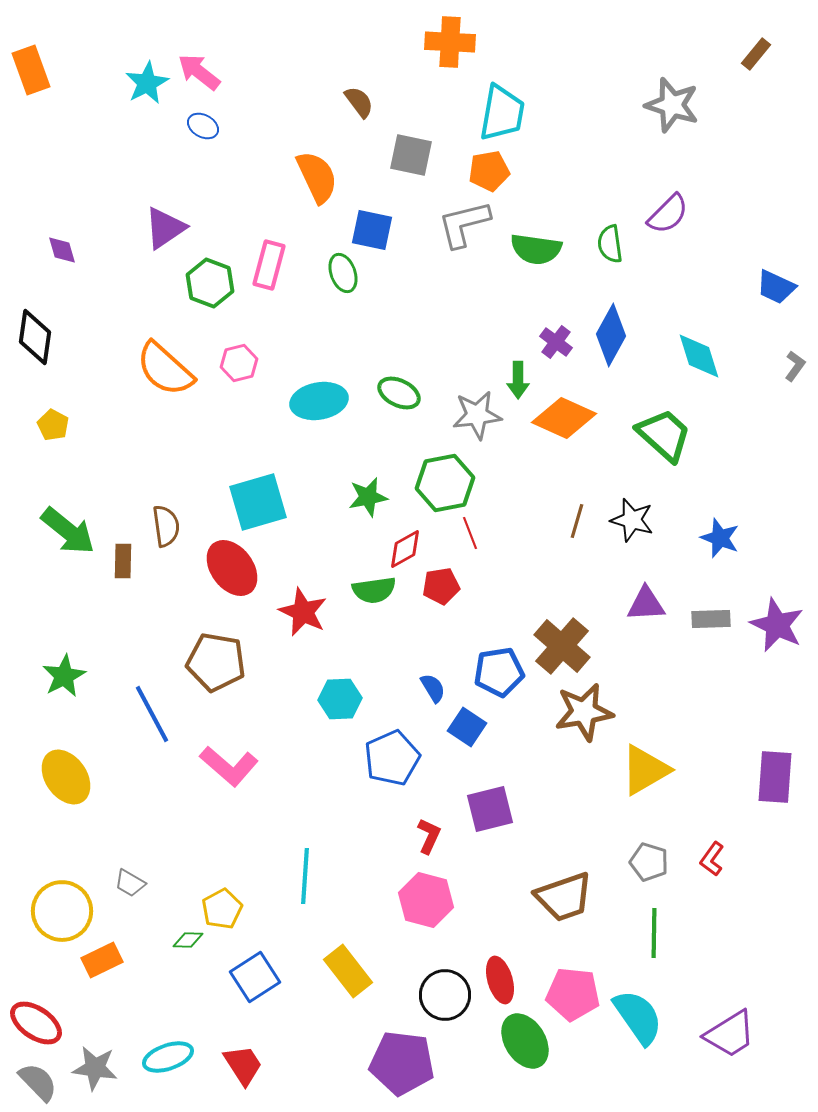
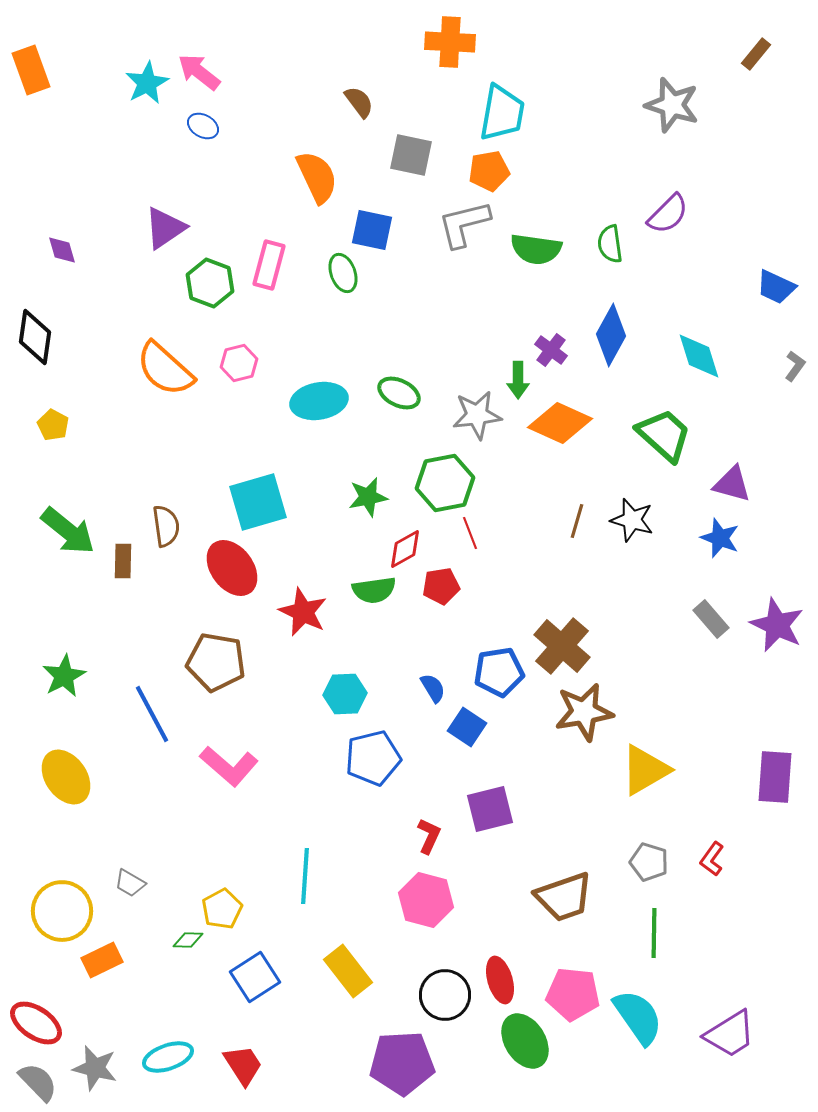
purple cross at (556, 342): moved 5 px left, 8 px down
orange diamond at (564, 418): moved 4 px left, 5 px down
purple triangle at (646, 604): moved 86 px right, 120 px up; rotated 18 degrees clockwise
gray rectangle at (711, 619): rotated 51 degrees clockwise
cyan hexagon at (340, 699): moved 5 px right, 5 px up
blue pentagon at (392, 758): moved 19 px left; rotated 10 degrees clockwise
purple pentagon at (402, 1063): rotated 10 degrees counterclockwise
gray star at (95, 1068): rotated 6 degrees clockwise
